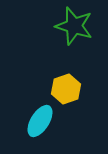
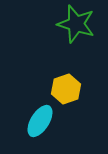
green star: moved 2 px right, 2 px up
